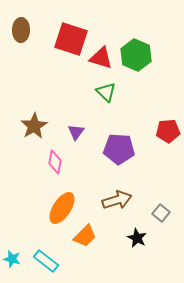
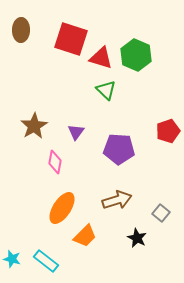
green triangle: moved 2 px up
red pentagon: rotated 15 degrees counterclockwise
